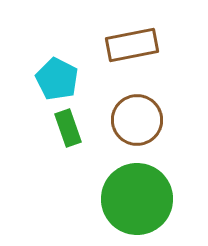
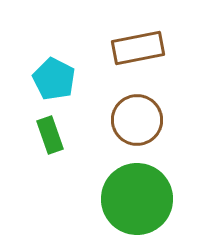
brown rectangle: moved 6 px right, 3 px down
cyan pentagon: moved 3 px left
green rectangle: moved 18 px left, 7 px down
